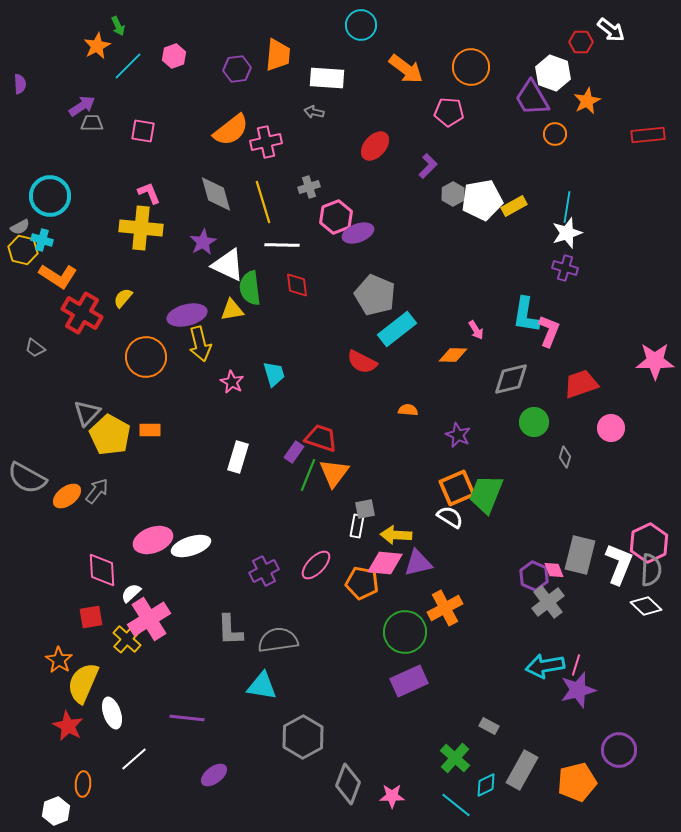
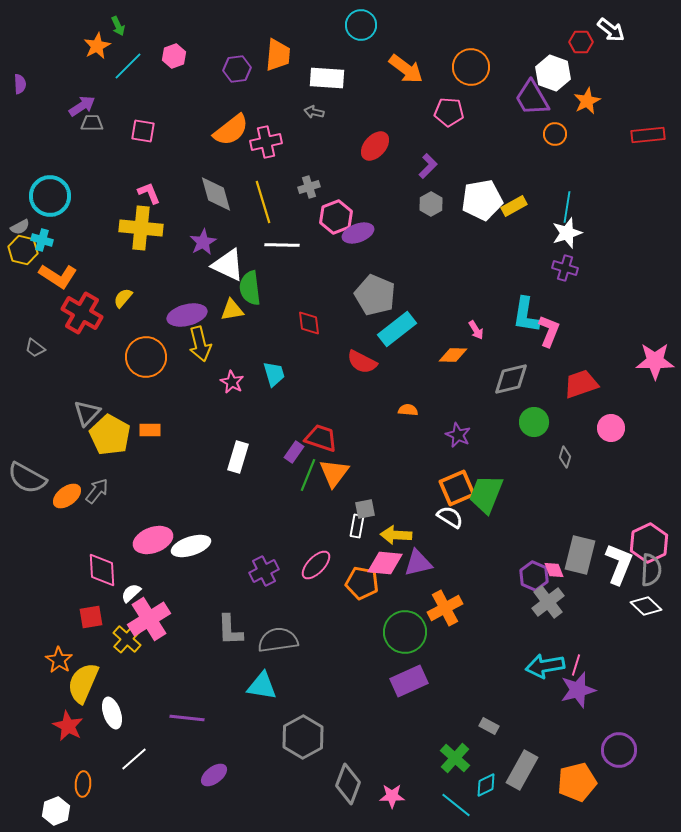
gray hexagon at (453, 194): moved 22 px left, 10 px down
red diamond at (297, 285): moved 12 px right, 38 px down
